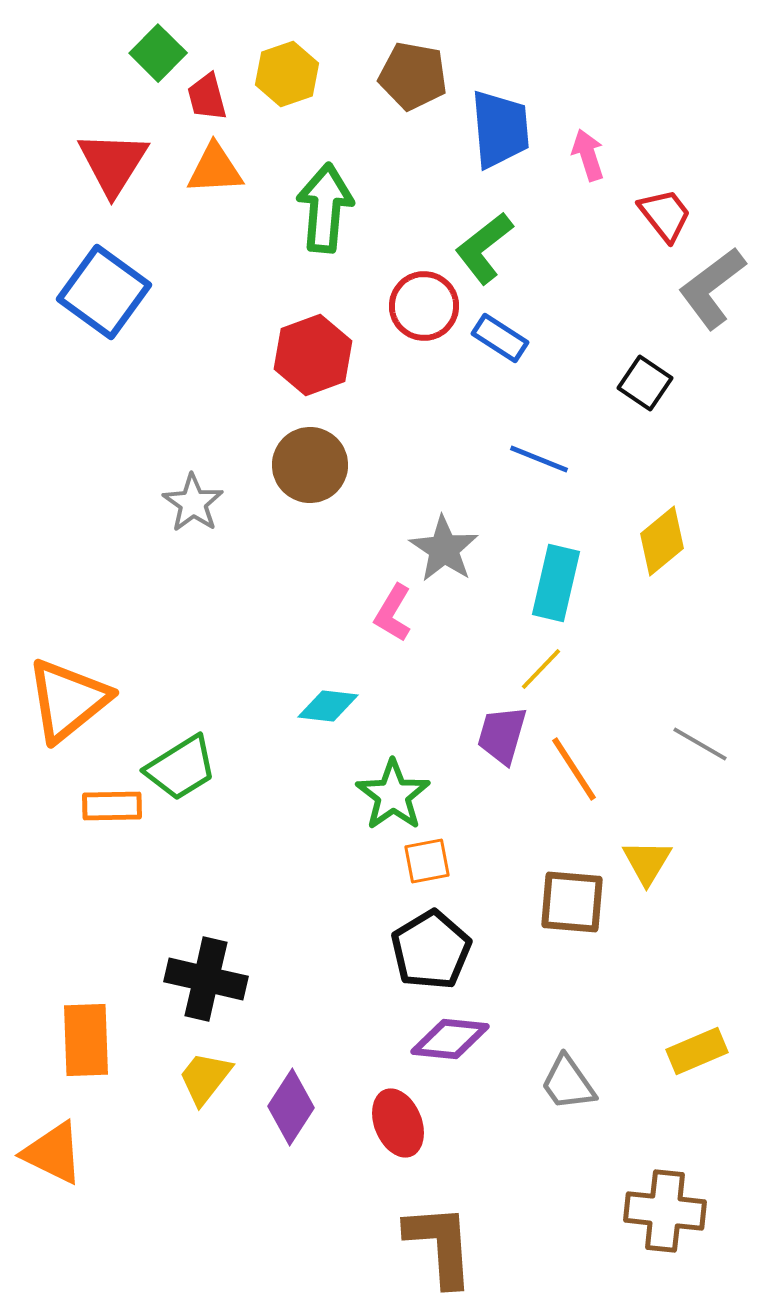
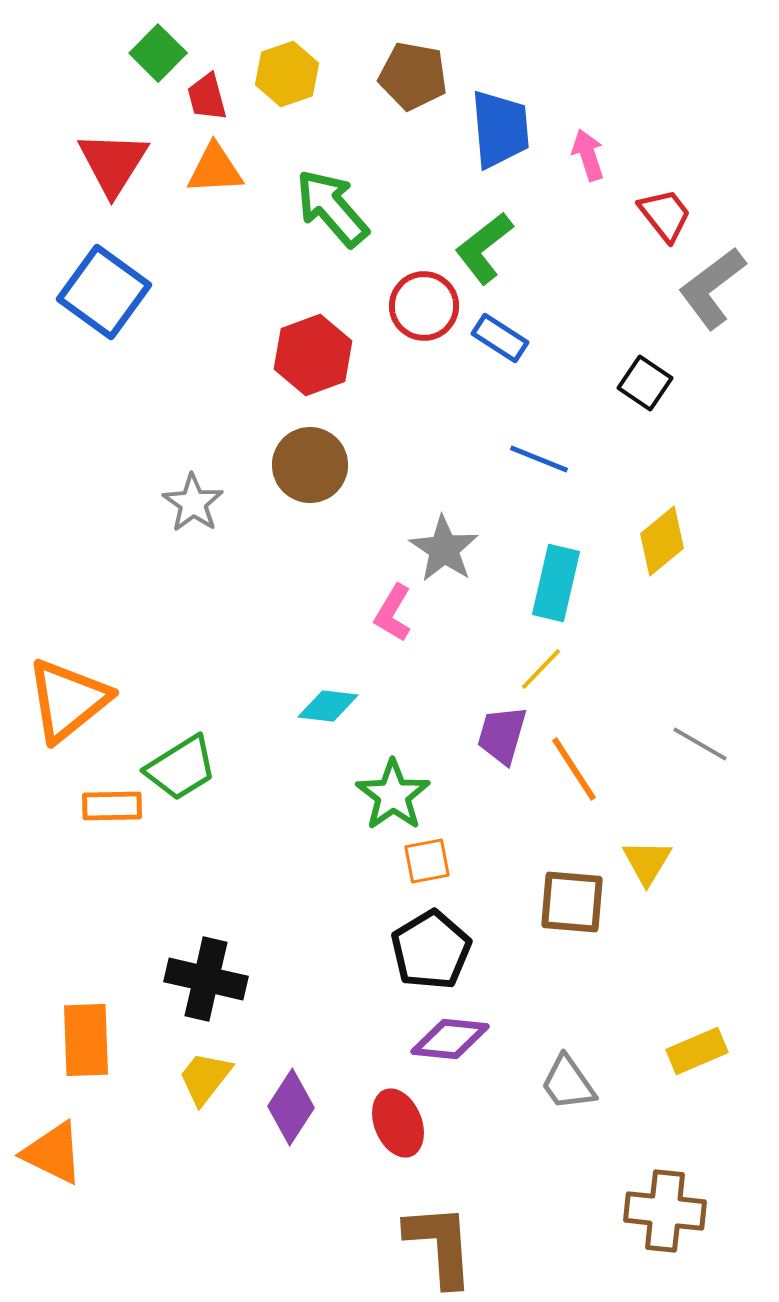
green arrow at (325, 208): moved 7 px right; rotated 46 degrees counterclockwise
